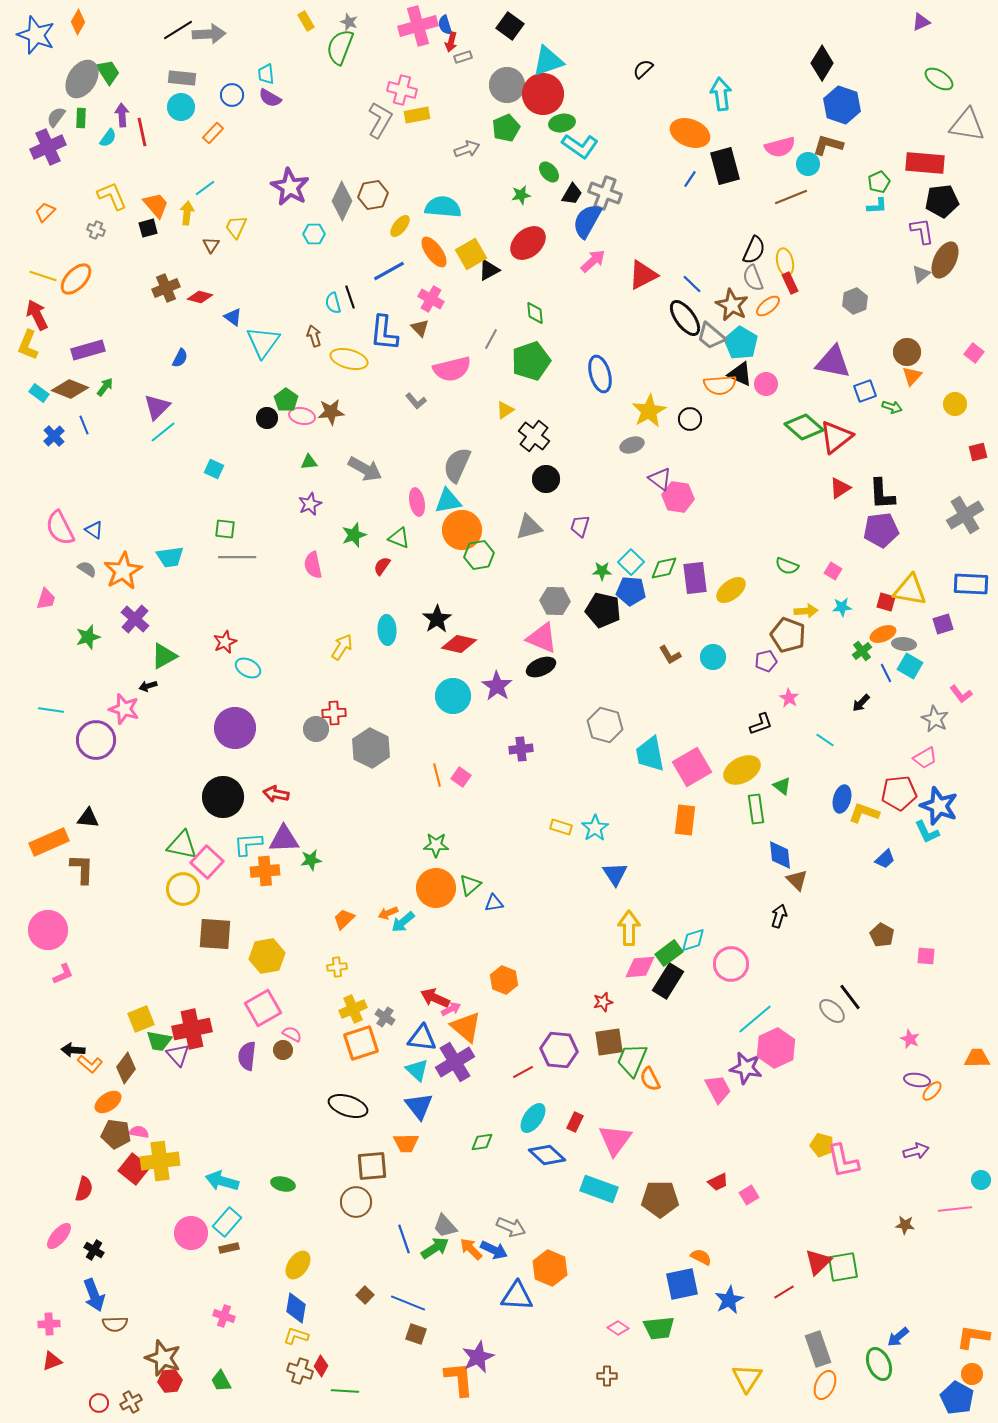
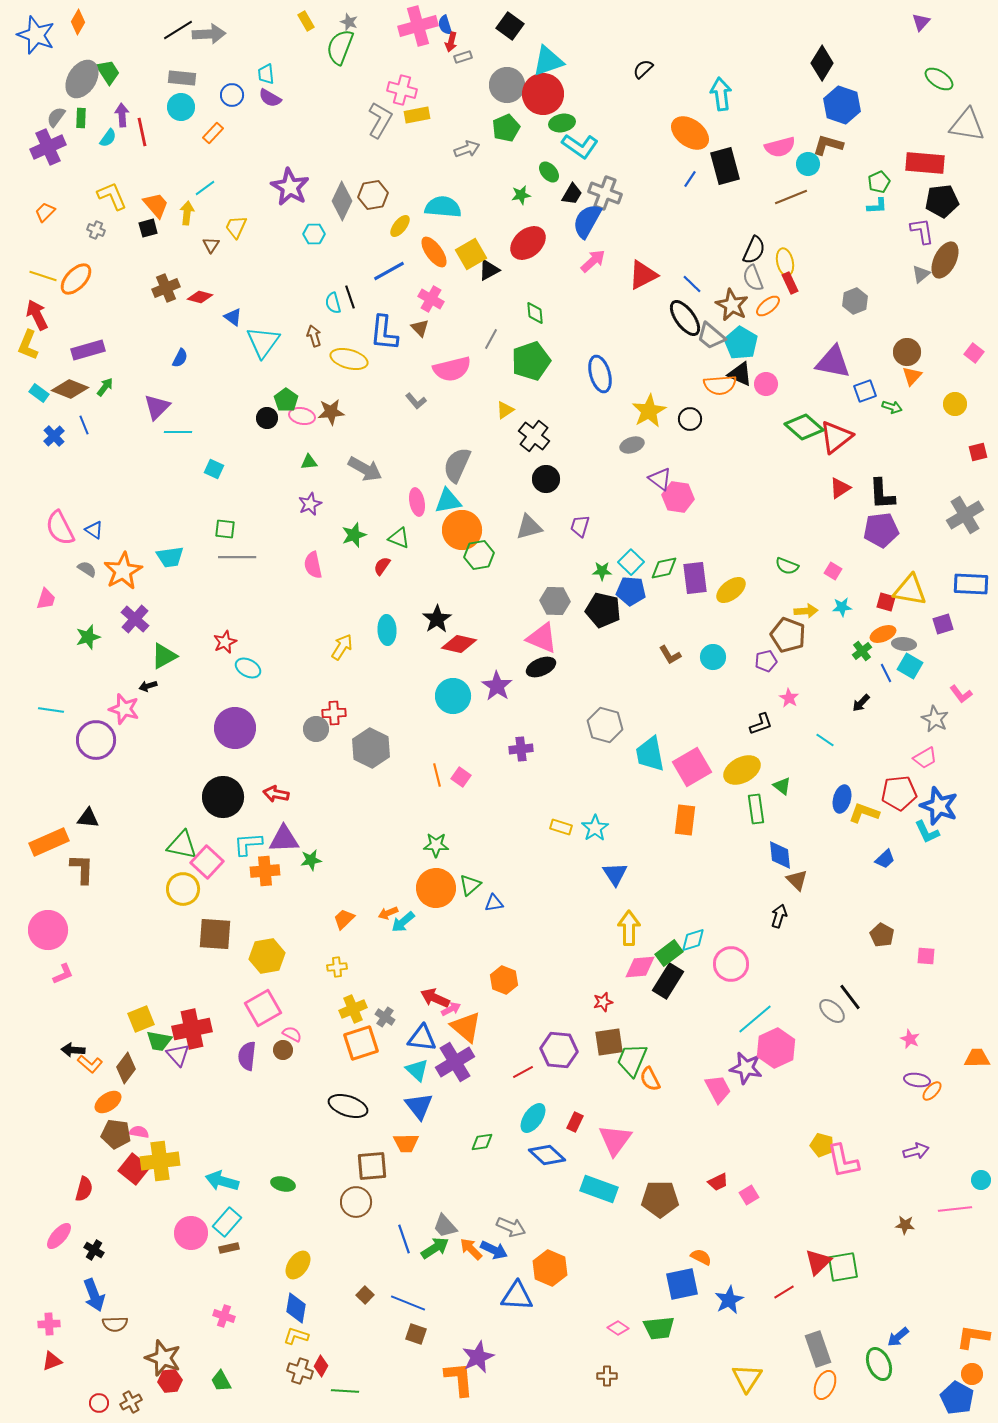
purple triangle at (921, 22): rotated 24 degrees counterclockwise
orange ellipse at (690, 133): rotated 15 degrees clockwise
cyan line at (163, 432): moved 15 px right; rotated 40 degrees clockwise
